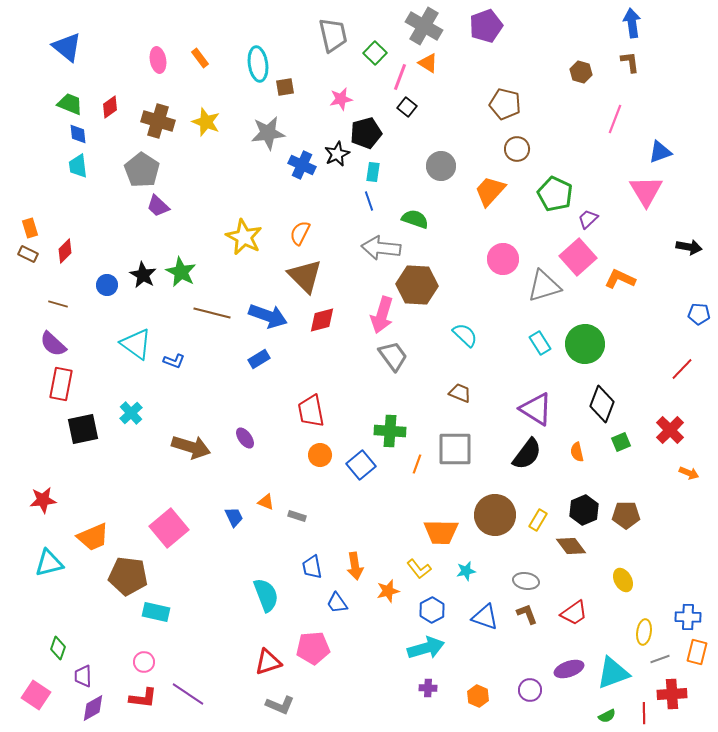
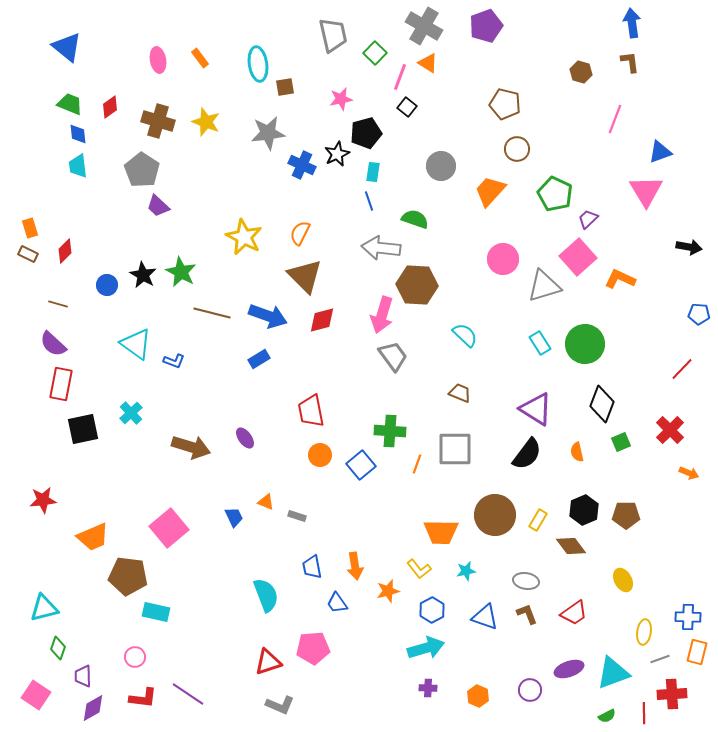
cyan triangle at (49, 563): moved 5 px left, 45 px down
pink circle at (144, 662): moved 9 px left, 5 px up
